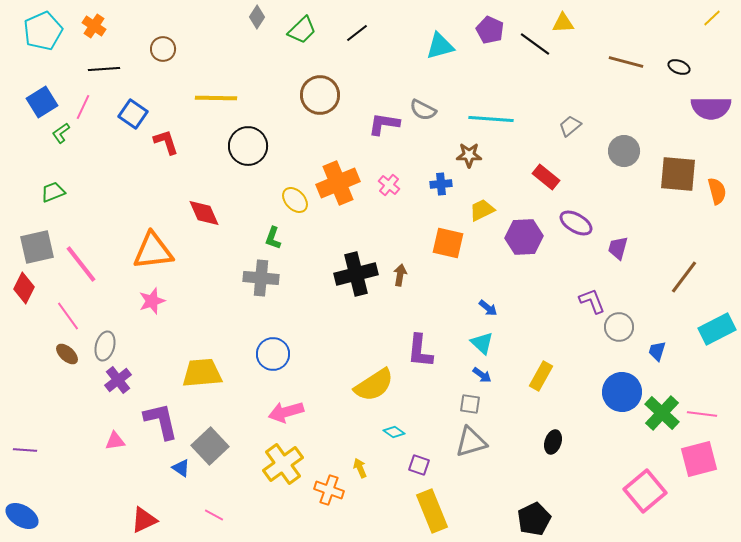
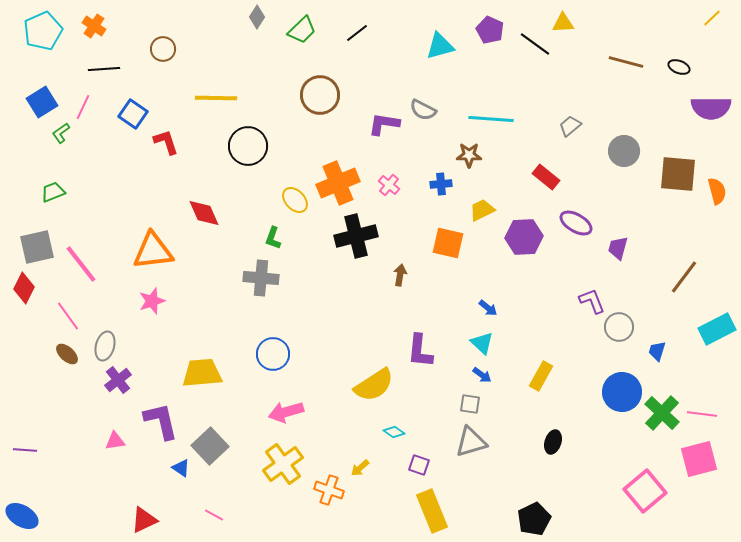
black cross at (356, 274): moved 38 px up
yellow arrow at (360, 468): rotated 108 degrees counterclockwise
